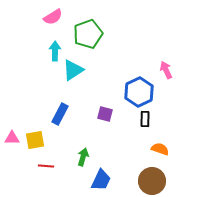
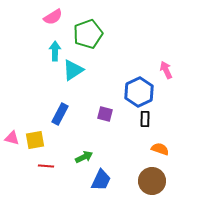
pink triangle: rotated 14 degrees clockwise
green arrow: moved 1 px right; rotated 48 degrees clockwise
